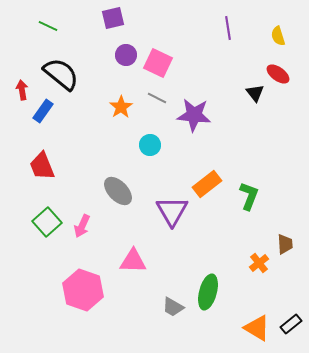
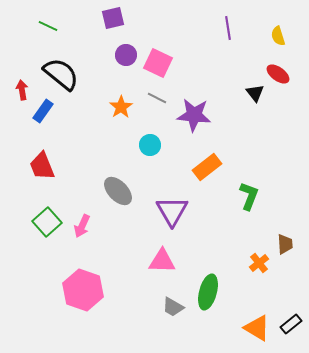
orange rectangle: moved 17 px up
pink triangle: moved 29 px right
